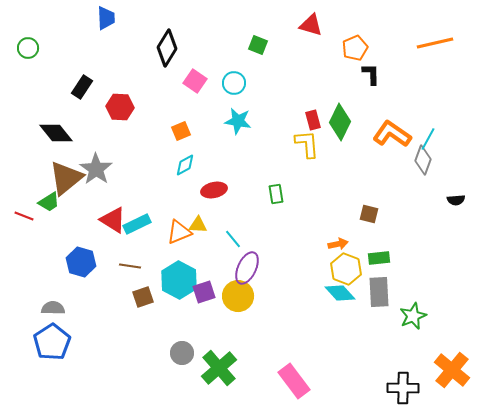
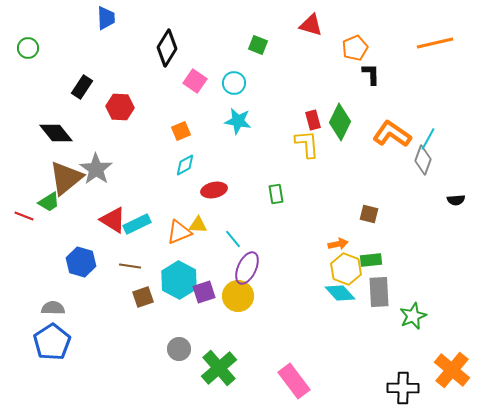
green rectangle at (379, 258): moved 8 px left, 2 px down
gray circle at (182, 353): moved 3 px left, 4 px up
